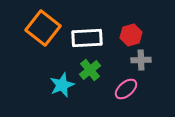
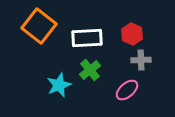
orange square: moved 4 px left, 2 px up
red hexagon: moved 1 px right, 1 px up; rotated 20 degrees counterclockwise
cyan star: moved 3 px left
pink ellipse: moved 1 px right, 1 px down
